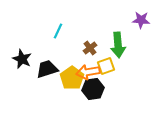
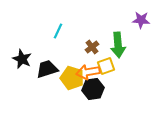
brown cross: moved 2 px right, 1 px up
yellow pentagon: rotated 20 degrees counterclockwise
